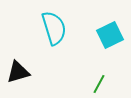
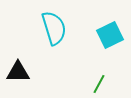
black triangle: rotated 15 degrees clockwise
